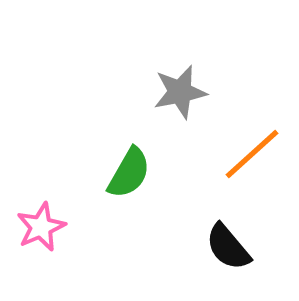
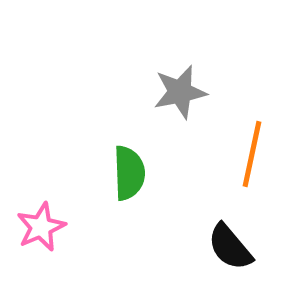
orange line: rotated 36 degrees counterclockwise
green semicircle: rotated 32 degrees counterclockwise
black semicircle: moved 2 px right
